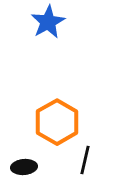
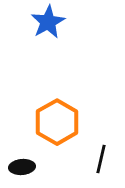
black line: moved 16 px right, 1 px up
black ellipse: moved 2 px left
